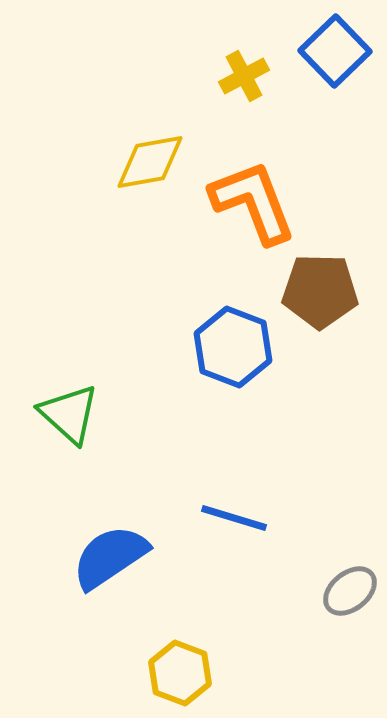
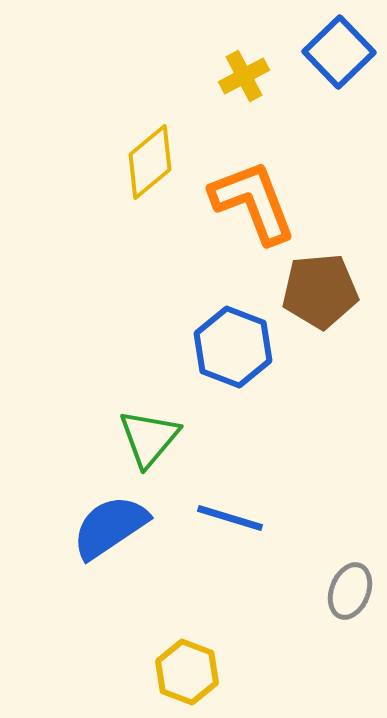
blue square: moved 4 px right, 1 px down
yellow diamond: rotated 30 degrees counterclockwise
brown pentagon: rotated 6 degrees counterclockwise
green triangle: moved 80 px right, 24 px down; rotated 28 degrees clockwise
blue line: moved 4 px left
blue semicircle: moved 30 px up
gray ellipse: rotated 30 degrees counterclockwise
yellow hexagon: moved 7 px right, 1 px up
